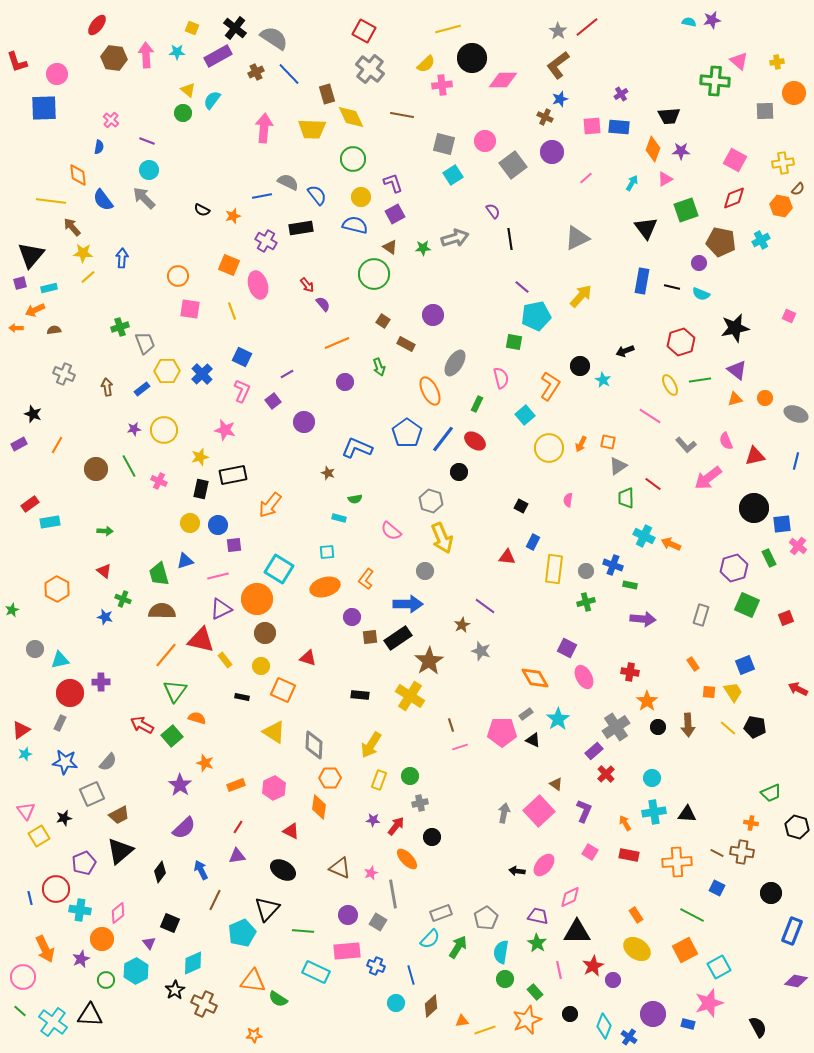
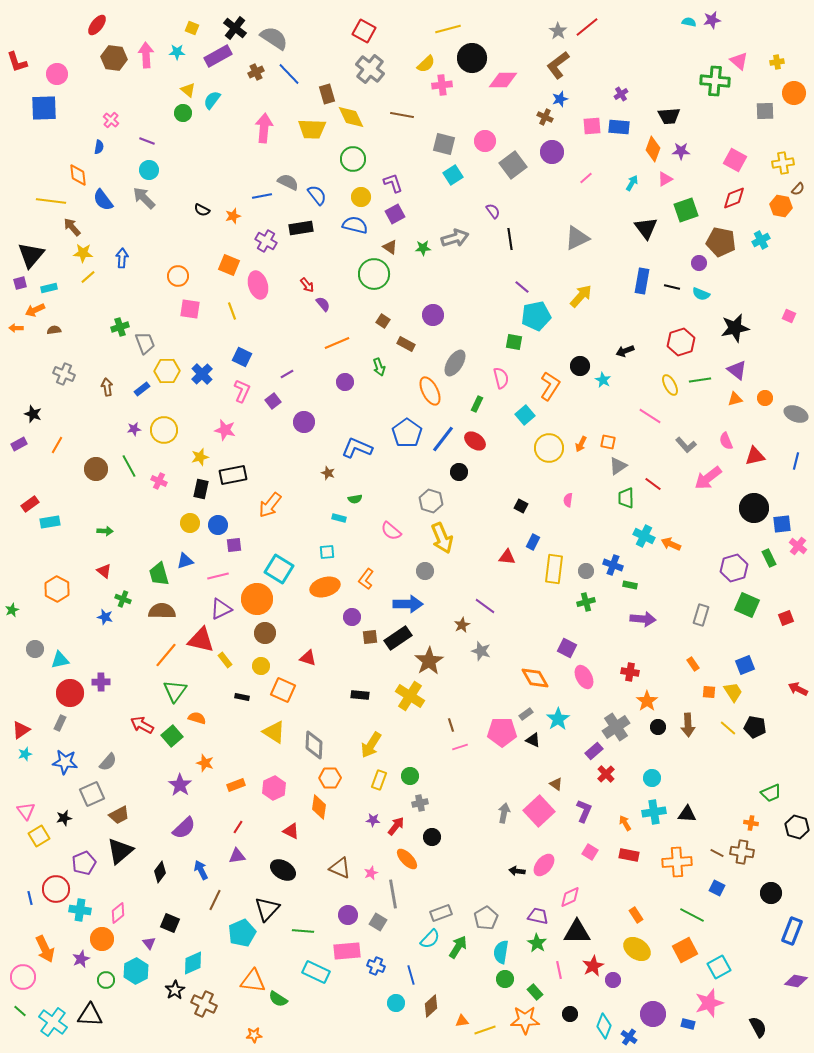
orange star at (527, 1020): moved 2 px left; rotated 20 degrees clockwise
